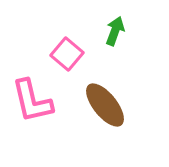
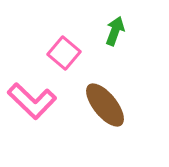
pink square: moved 3 px left, 1 px up
pink L-shape: rotated 33 degrees counterclockwise
